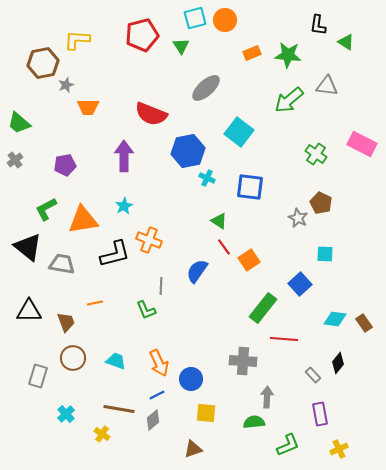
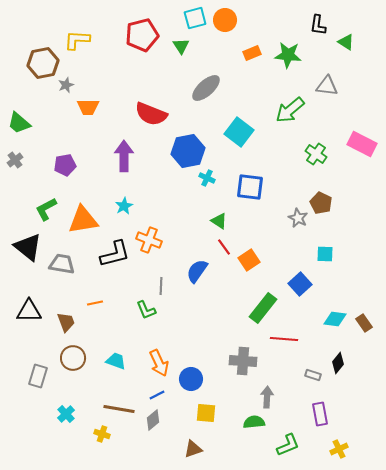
green arrow at (289, 100): moved 1 px right, 10 px down
gray rectangle at (313, 375): rotated 28 degrees counterclockwise
yellow cross at (102, 434): rotated 14 degrees counterclockwise
